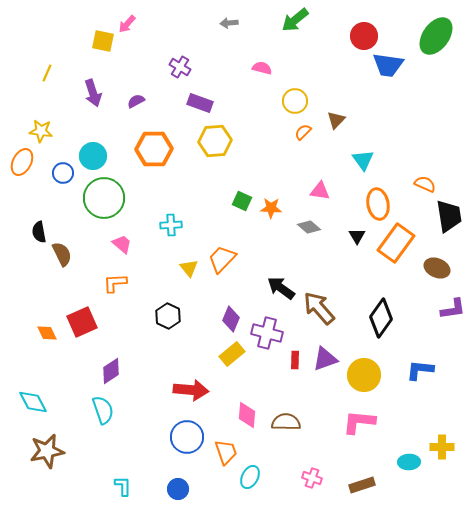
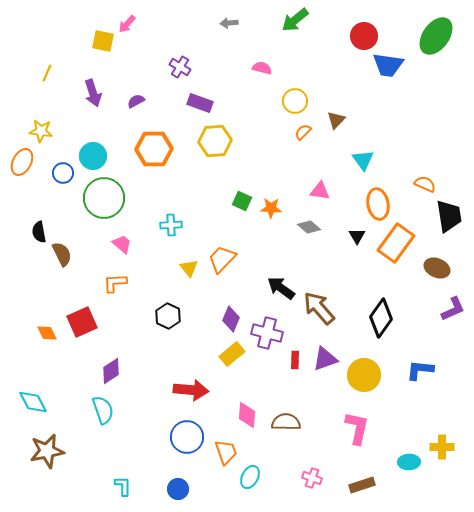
purple L-shape at (453, 309): rotated 16 degrees counterclockwise
pink L-shape at (359, 422): moved 2 px left, 6 px down; rotated 96 degrees clockwise
